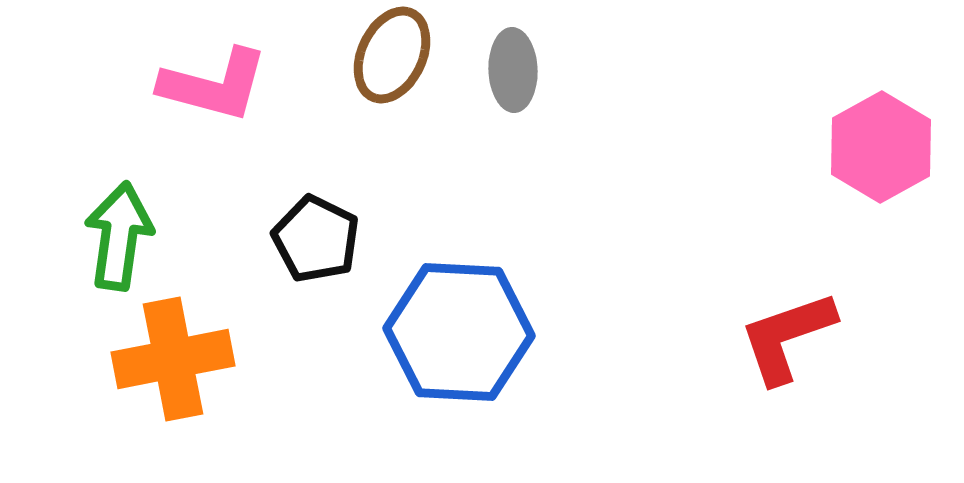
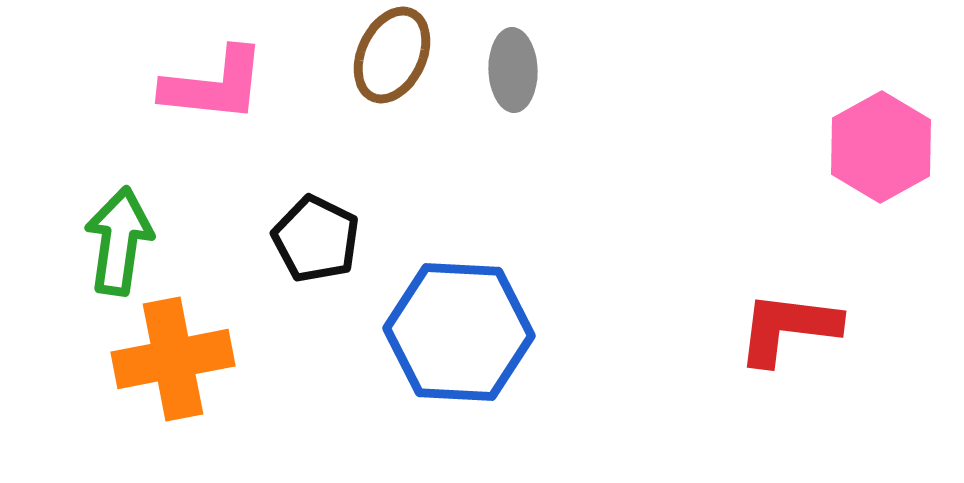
pink L-shape: rotated 9 degrees counterclockwise
green arrow: moved 5 px down
red L-shape: moved 1 px right, 9 px up; rotated 26 degrees clockwise
